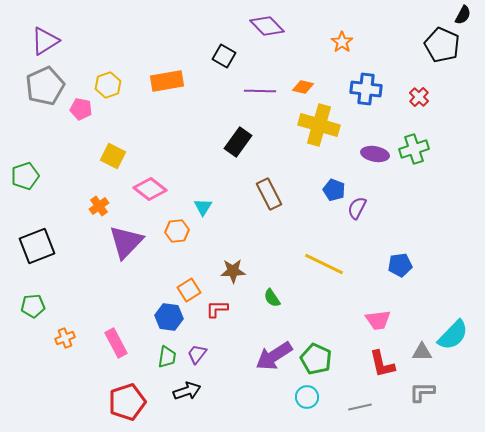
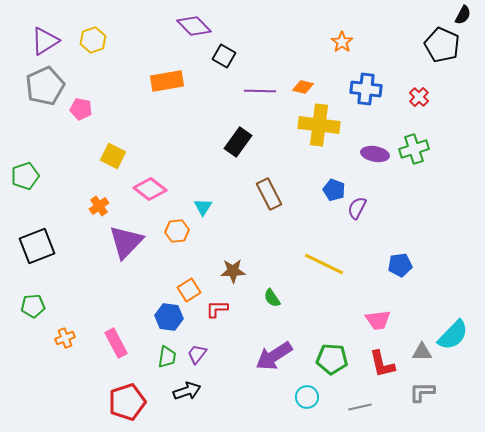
purple diamond at (267, 26): moved 73 px left
yellow hexagon at (108, 85): moved 15 px left, 45 px up
yellow cross at (319, 125): rotated 9 degrees counterclockwise
green pentagon at (316, 359): moved 16 px right; rotated 20 degrees counterclockwise
